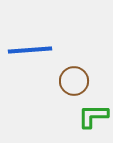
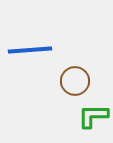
brown circle: moved 1 px right
